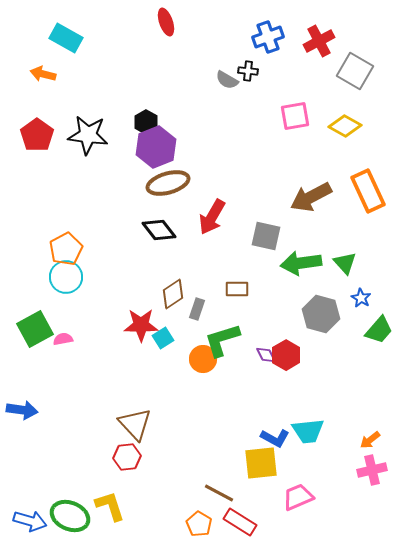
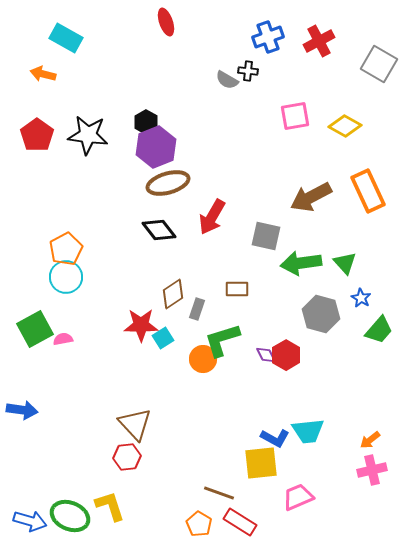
gray square at (355, 71): moved 24 px right, 7 px up
brown line at (219, 493): rotated 8 degrees counterclockwise
